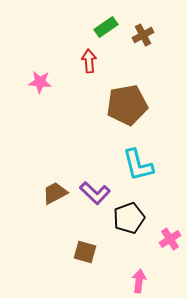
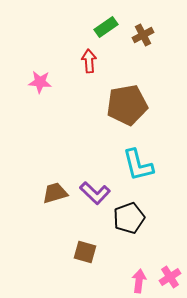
brown trapezoid: rotated 12 degrees clockwise
pink cross: moved 38 px down
